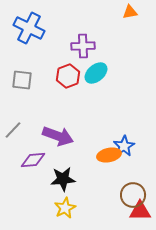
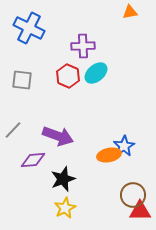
red hexagon: rotated 15 degrees counterclockwise
black star: rotated 15 degrees counterclockwise
